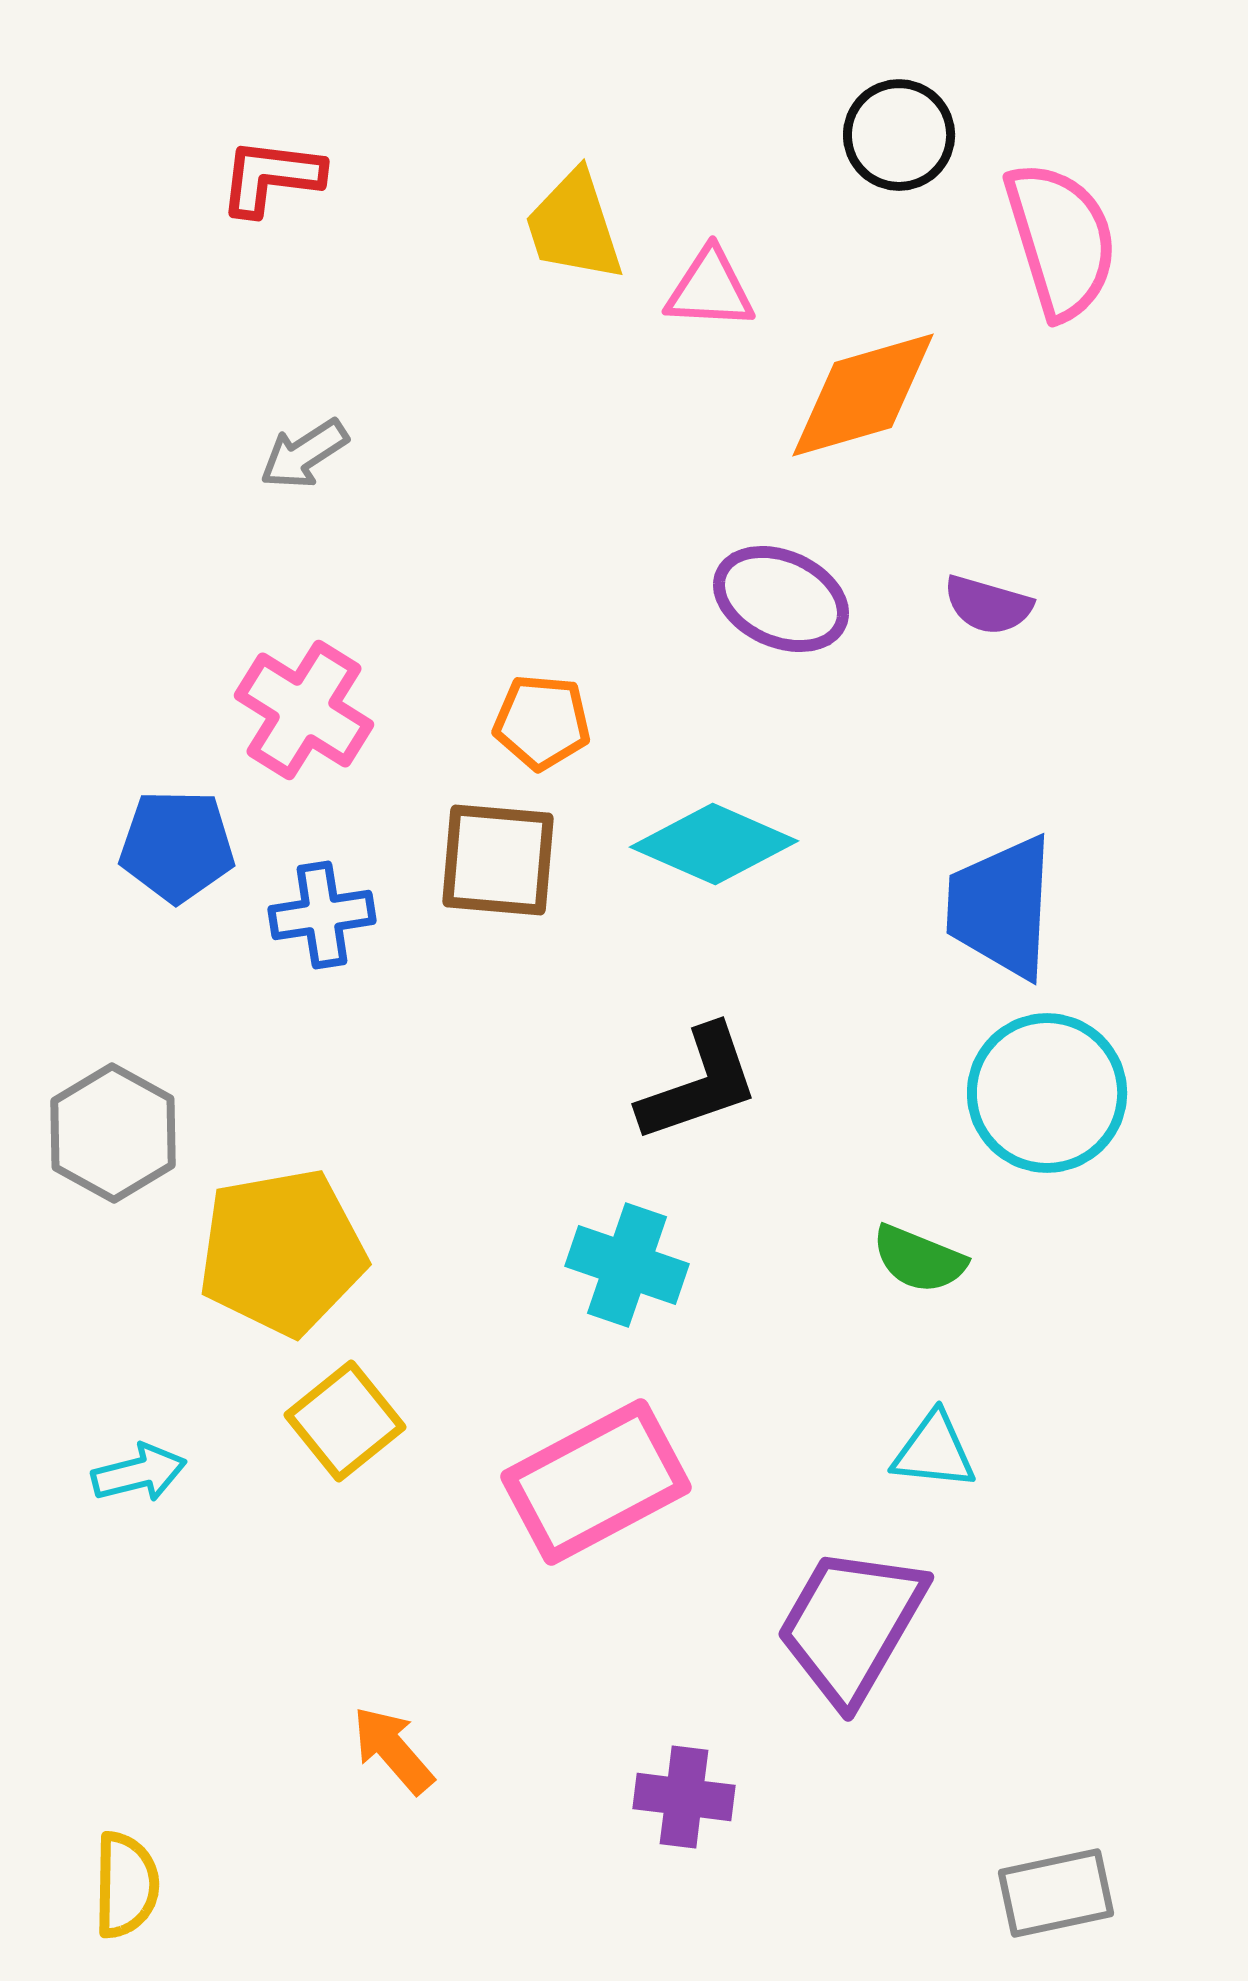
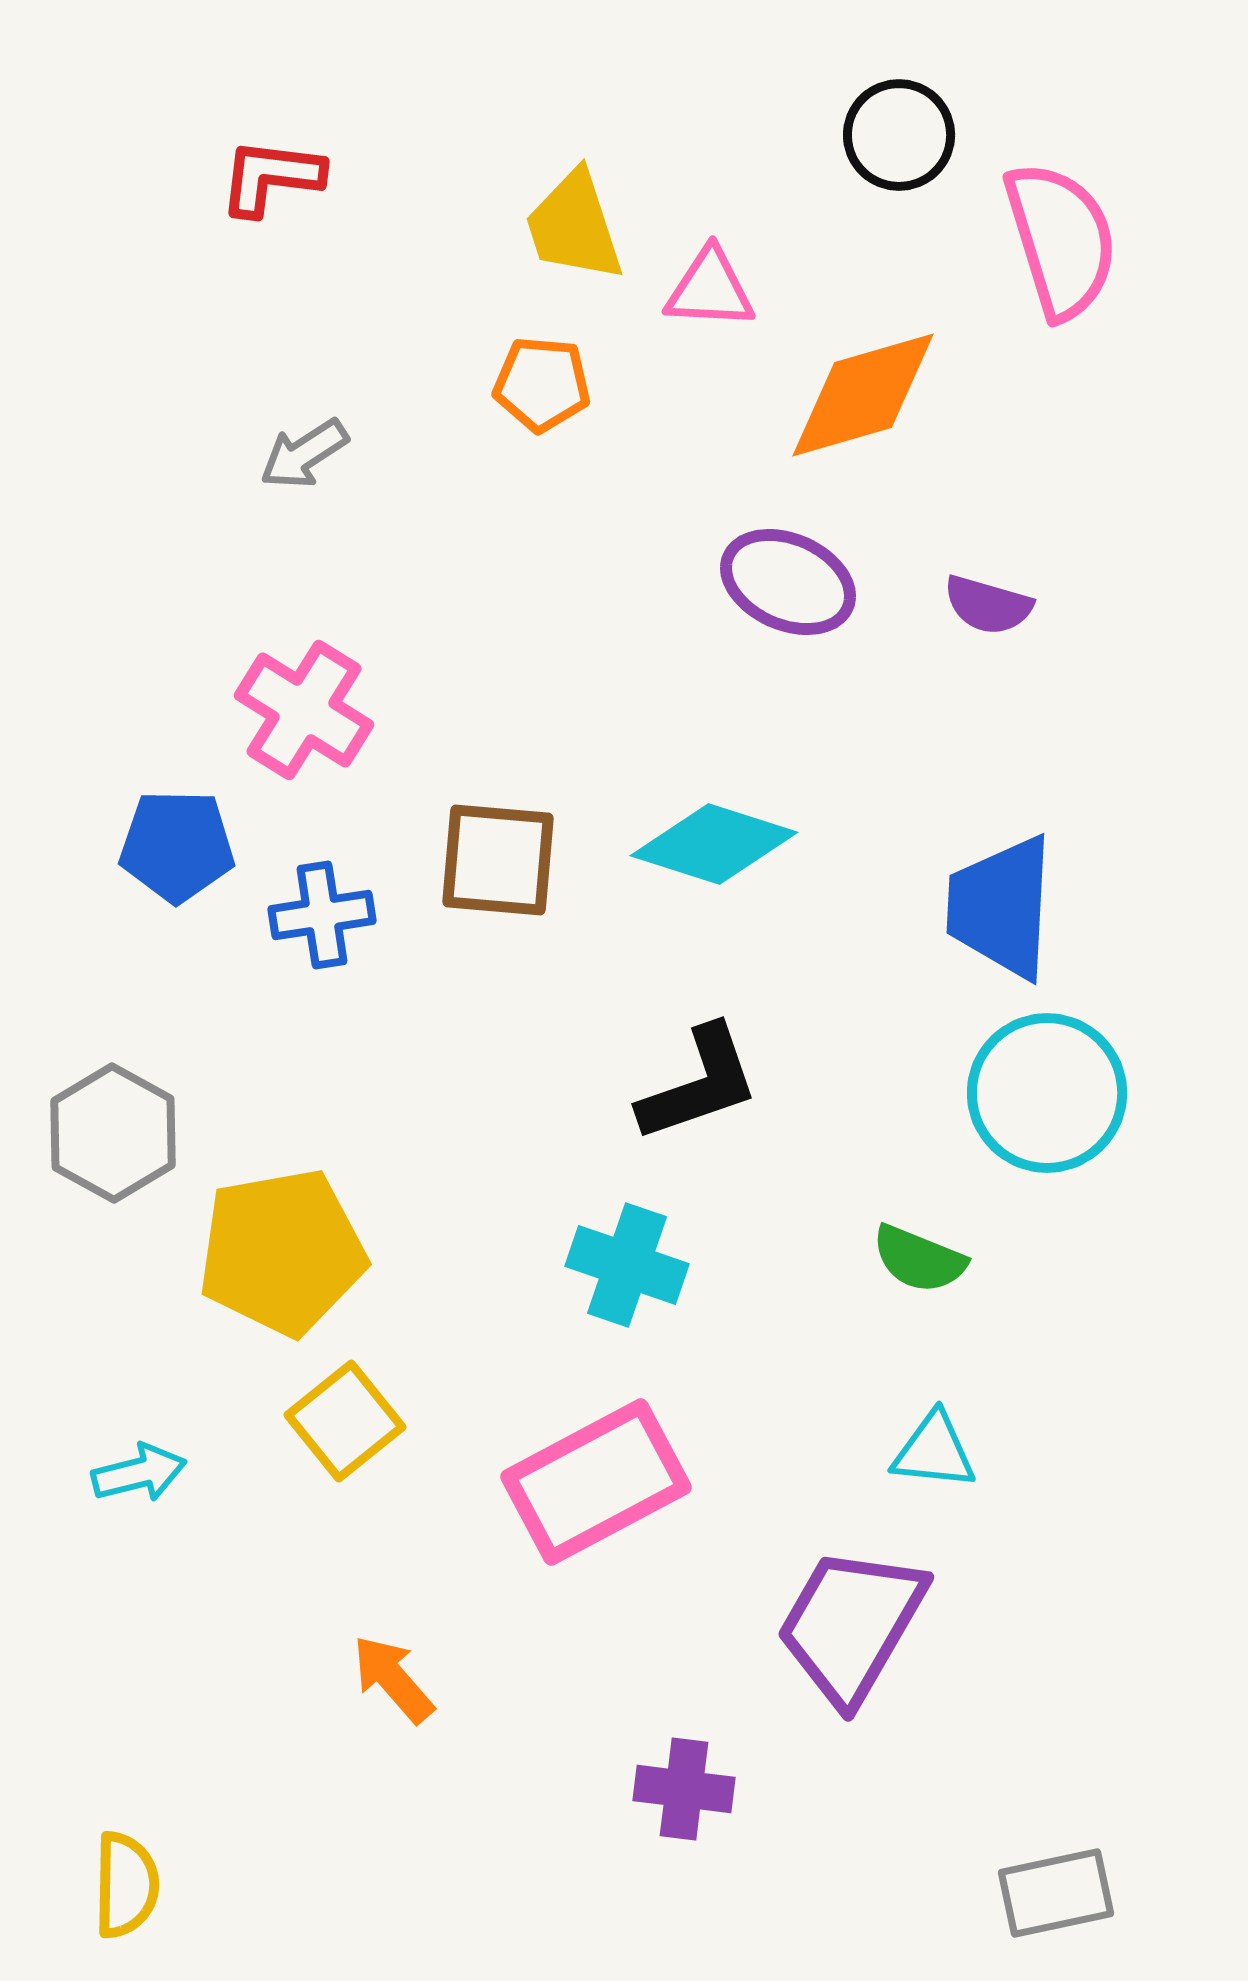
purple ellipse: moved 7 px right, 17 px up
orange pentagon: moved 338 px up
cyan diamond: rotated 6 degrees counterclockwise
orange arrow: moved 71 px up
purple cross: moved 8 px up
